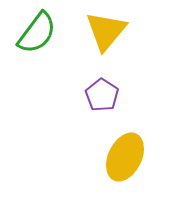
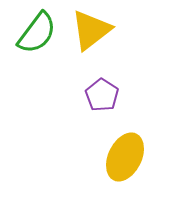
yellow triangle: moved 15 px left, 1 px up; rotated 12 degrees clockwise
